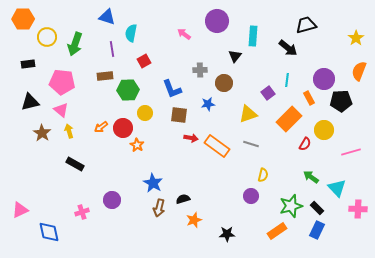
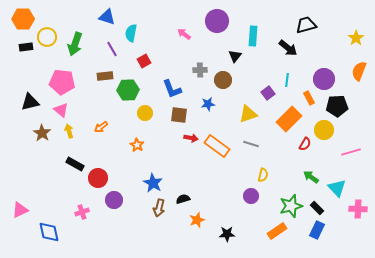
purple line at (112, 49): rotated 21 degrees counterclockwise
black rectangle at (28, 64): moved 2 px left, 17 px up
brown circle at (224, 83): moved 1 px left, 3 px up
black pentagon at (341, 101): moved 4 px left, 5 px down
red circle at (123, 128): moved 25 px left, 50 px down
purple circle at (112, 200): moved 2 px right
orange star at (194, 220): moved 3 px right
